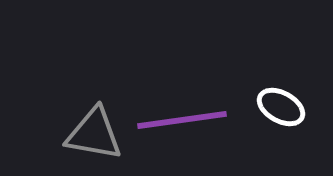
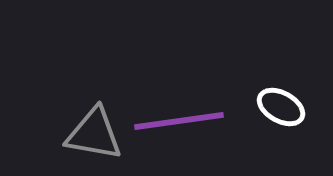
purple line: moved 3 px left, 1 px down
